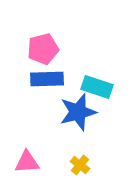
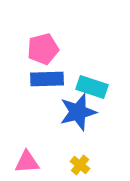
cyan rectangle: moved 5 px left
